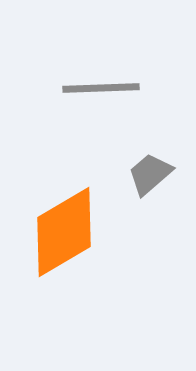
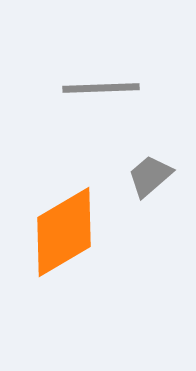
gray trapezoid: moved 2 px down
